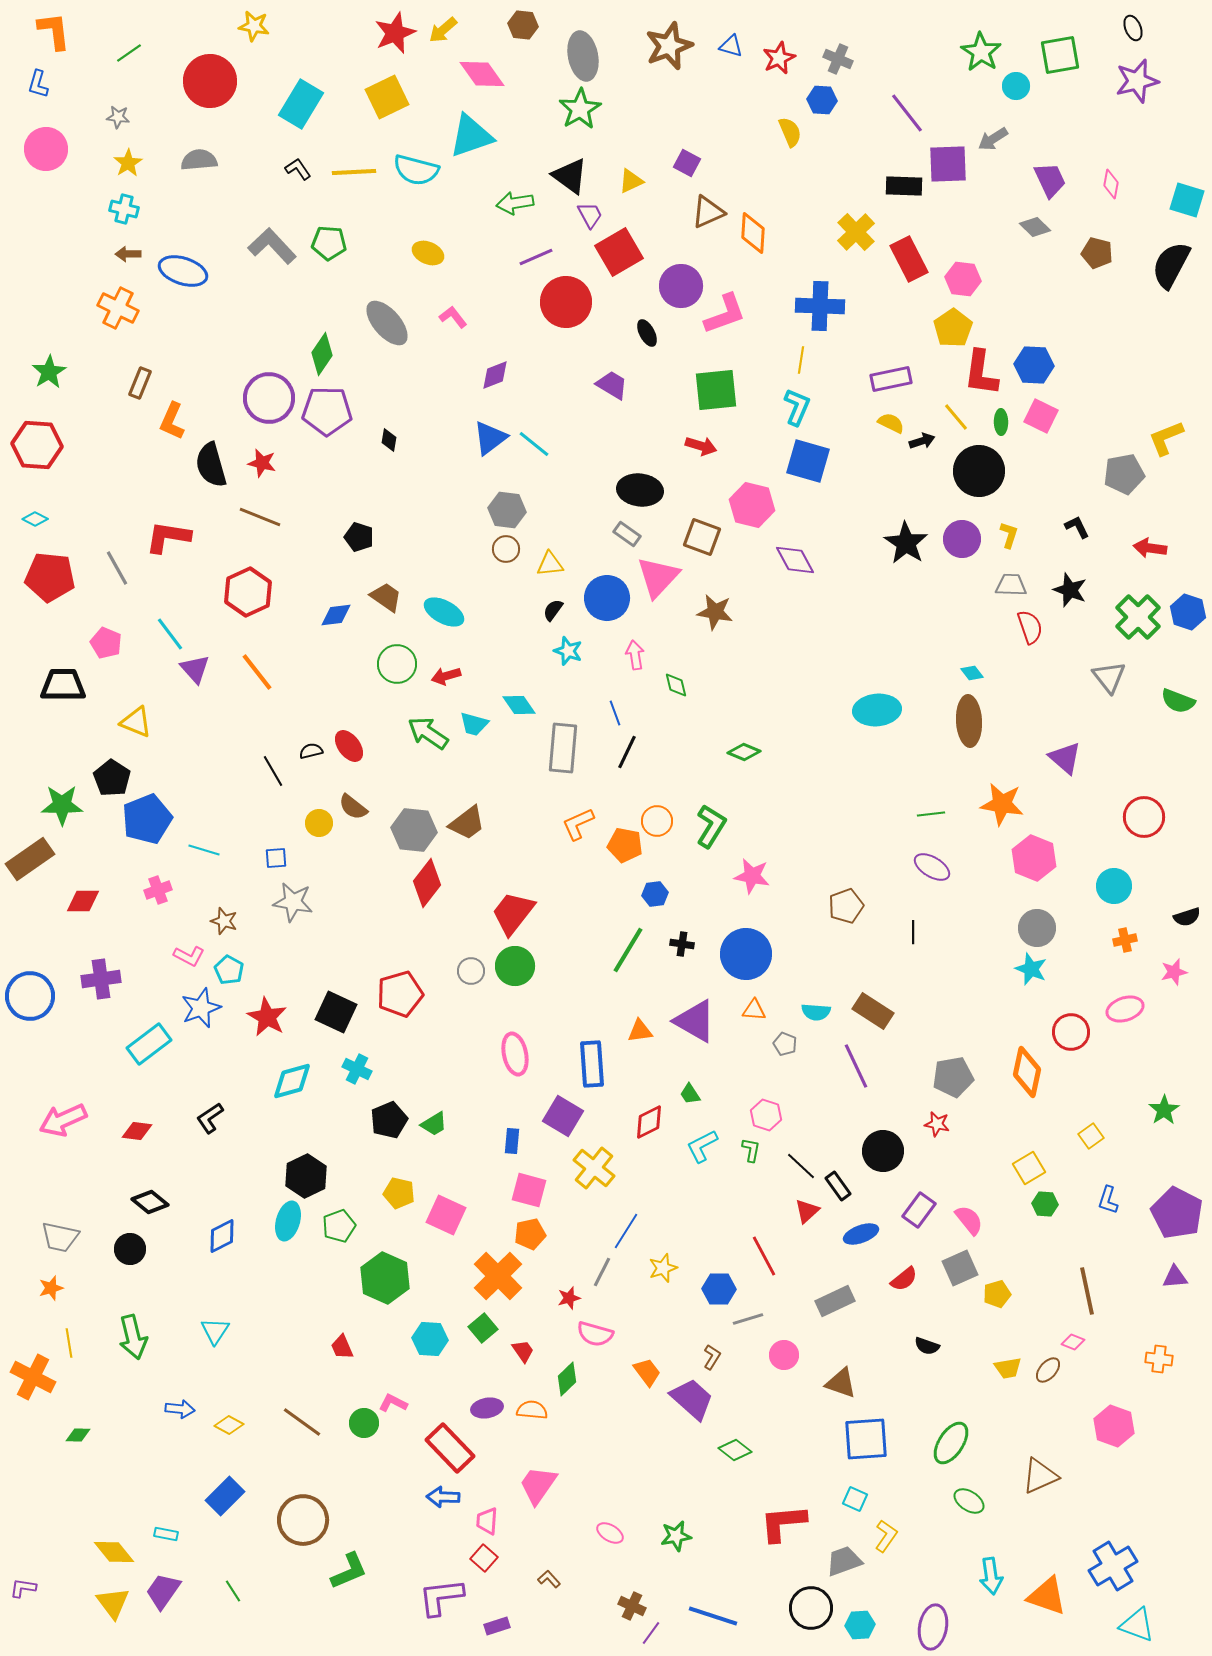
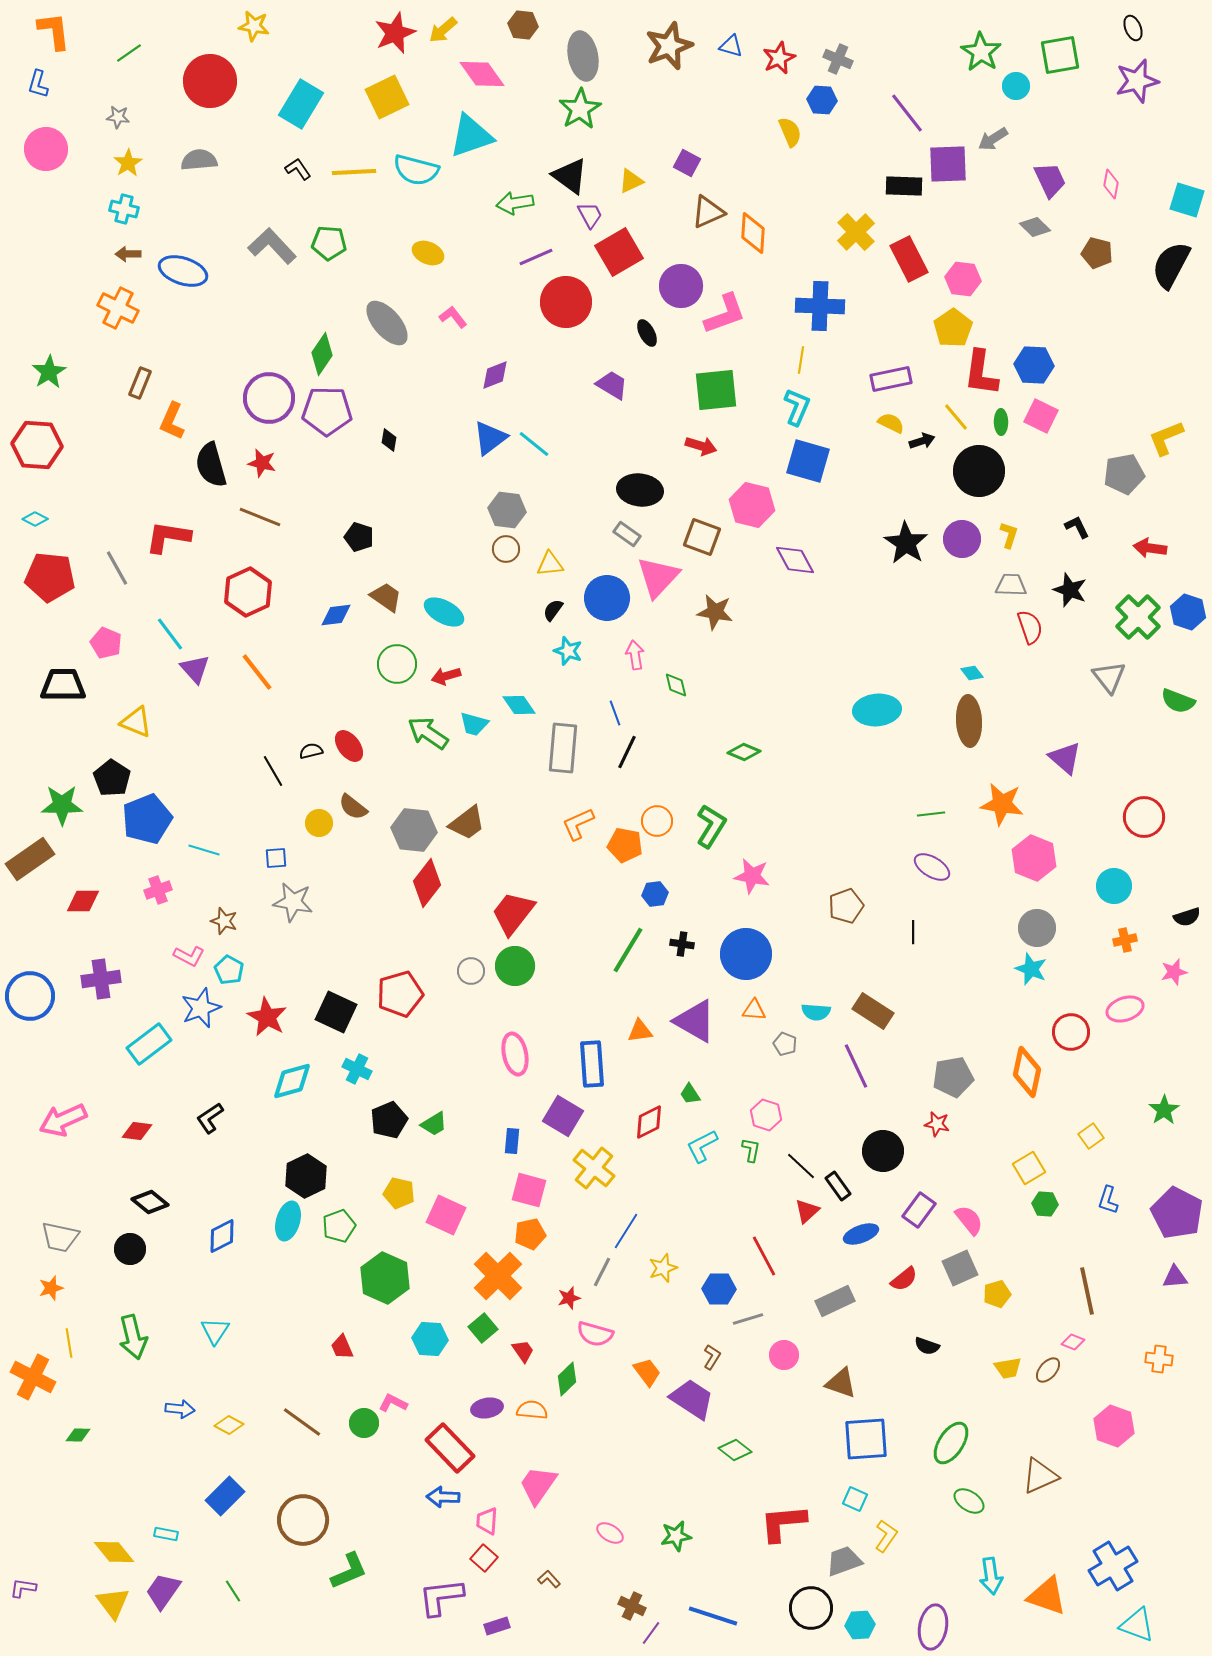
purple trapezoid at (692, 1399): rotated 9 degrees counterclockwise
